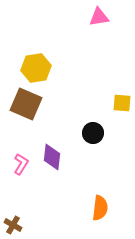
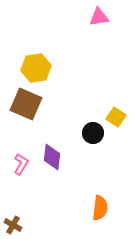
yellow square: moved 6 px left, 14 px down; rotated 30 degrees clockwise
